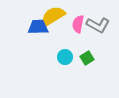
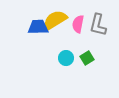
yellow semicircle: moved 2 px right, 4 px down
gray L-shape: rotated 75 degrees clockwise
cyan circle: moved 1 px right, 1 px down
